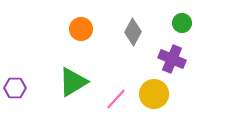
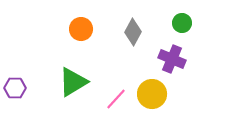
yellow circle: moved 2 px left
